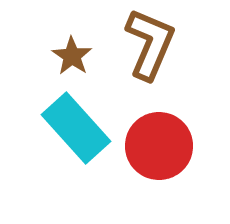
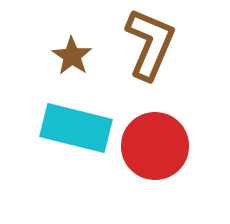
cyan rectangle: rotated 34 degrees counterclockwise
red circle: moved 4 px left
